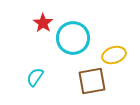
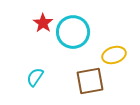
cyan circle: moved 6 px up
brown square: moved 2 px left
